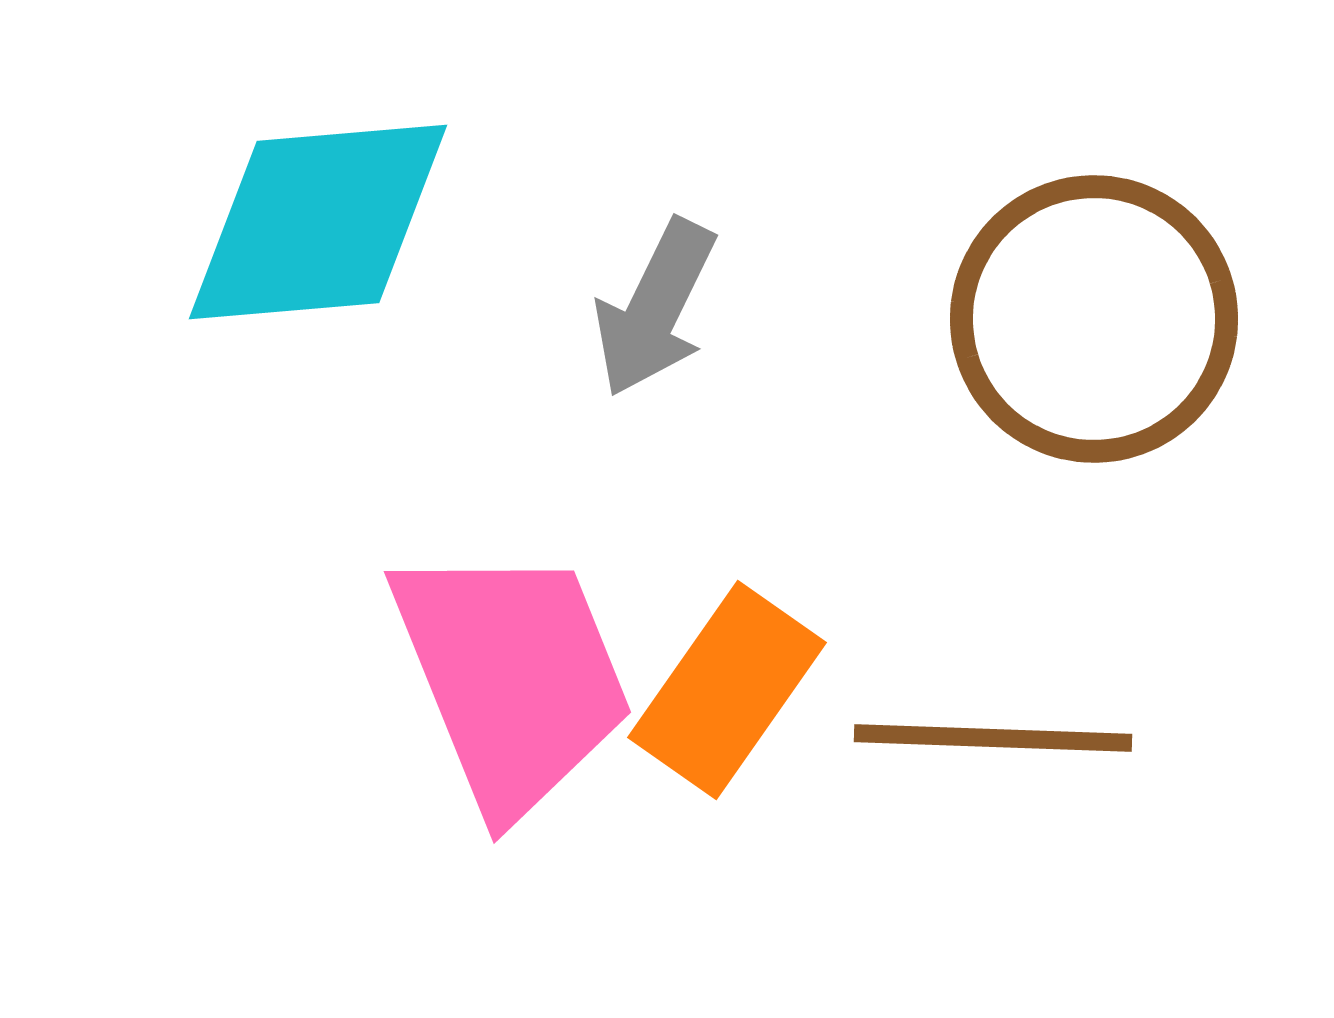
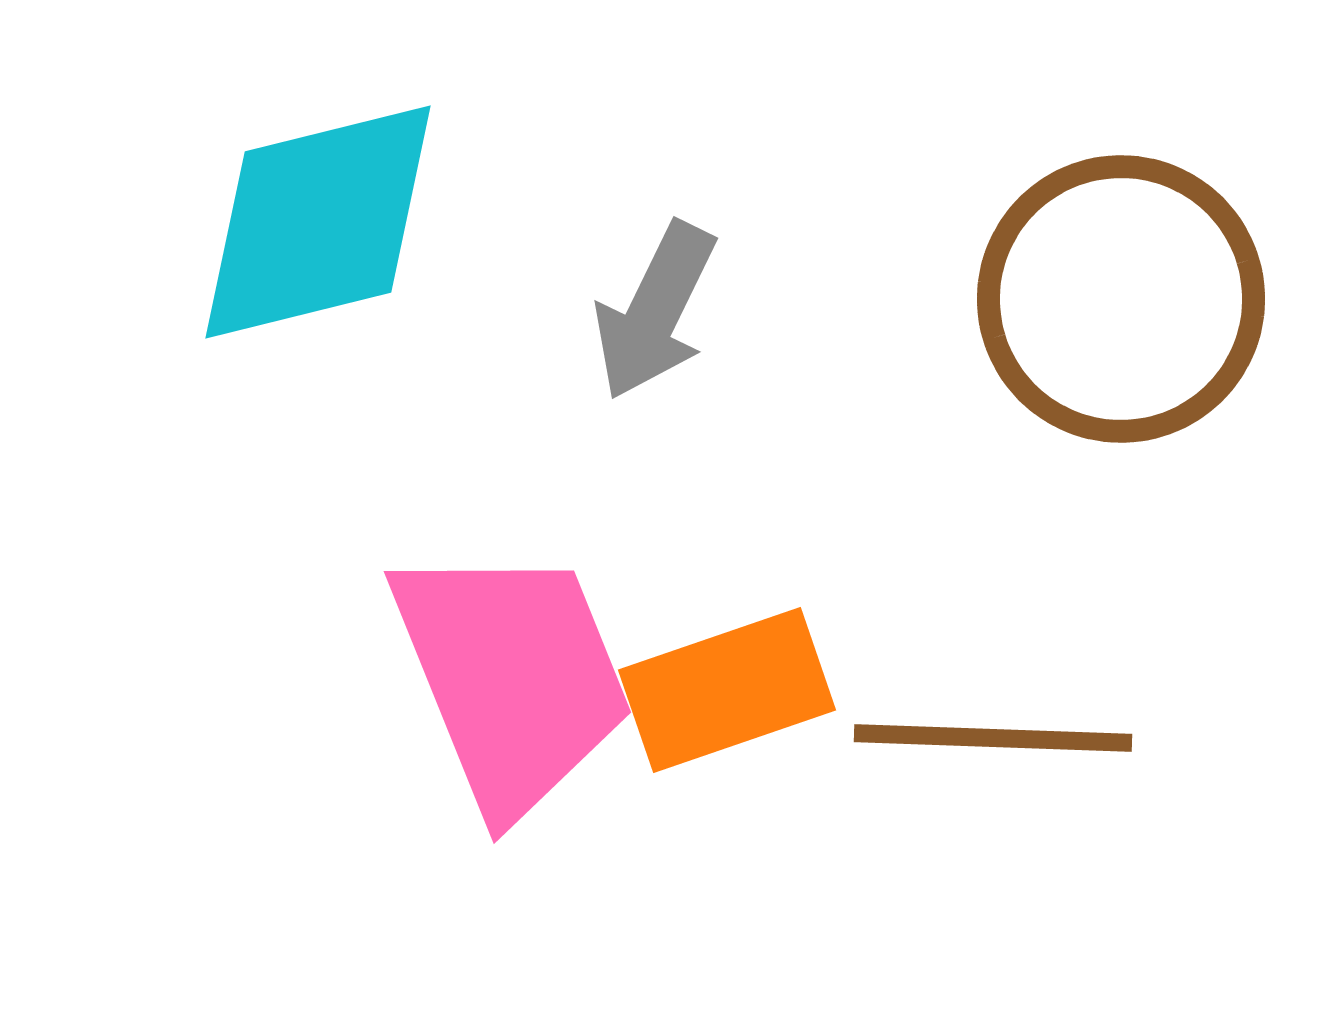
cyan diamond: rotated 9 degrees counterclockwise
gray arrow: moved 3 px down
brown circle: moved 27 px right, 20 px up
orange rectangle: rotated 36 degrees clockwise
